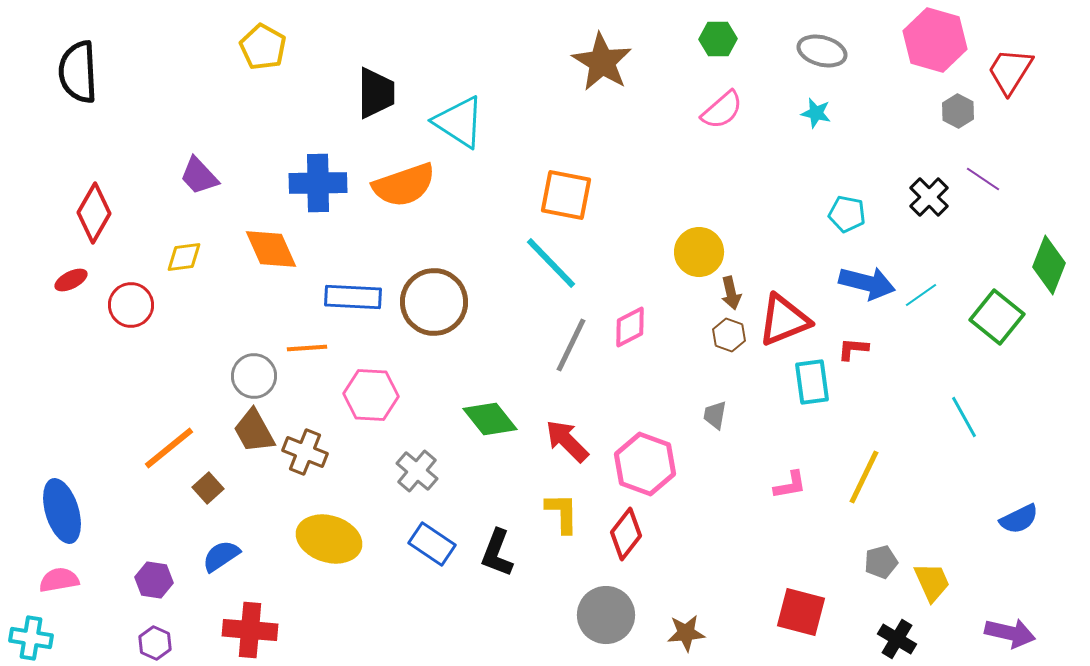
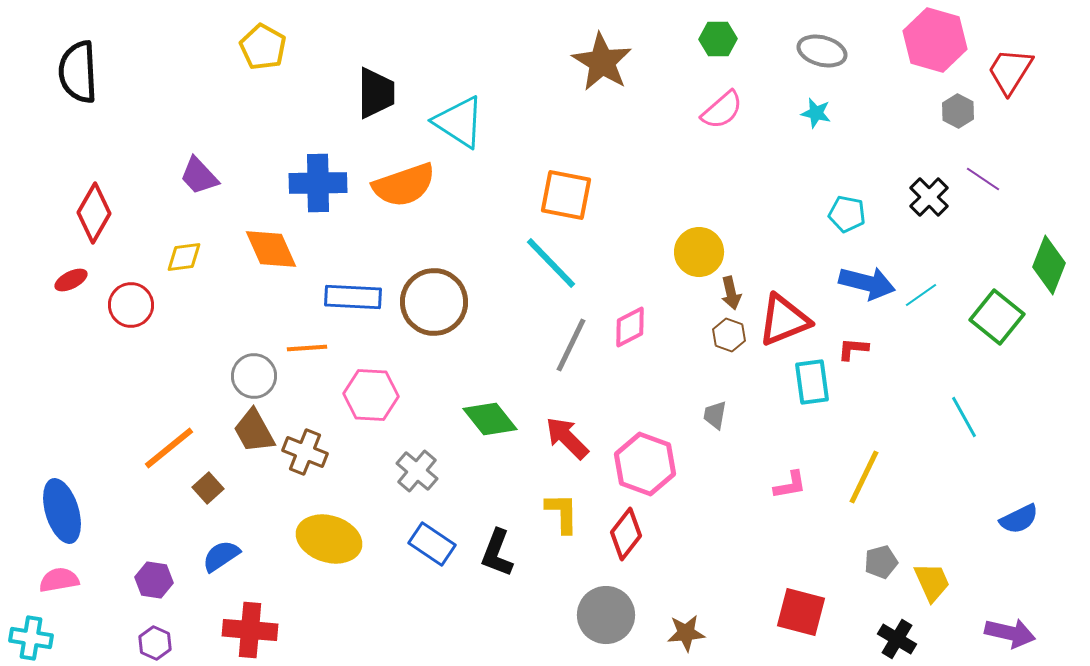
red arrow at (567, 441): moved 3 px up
